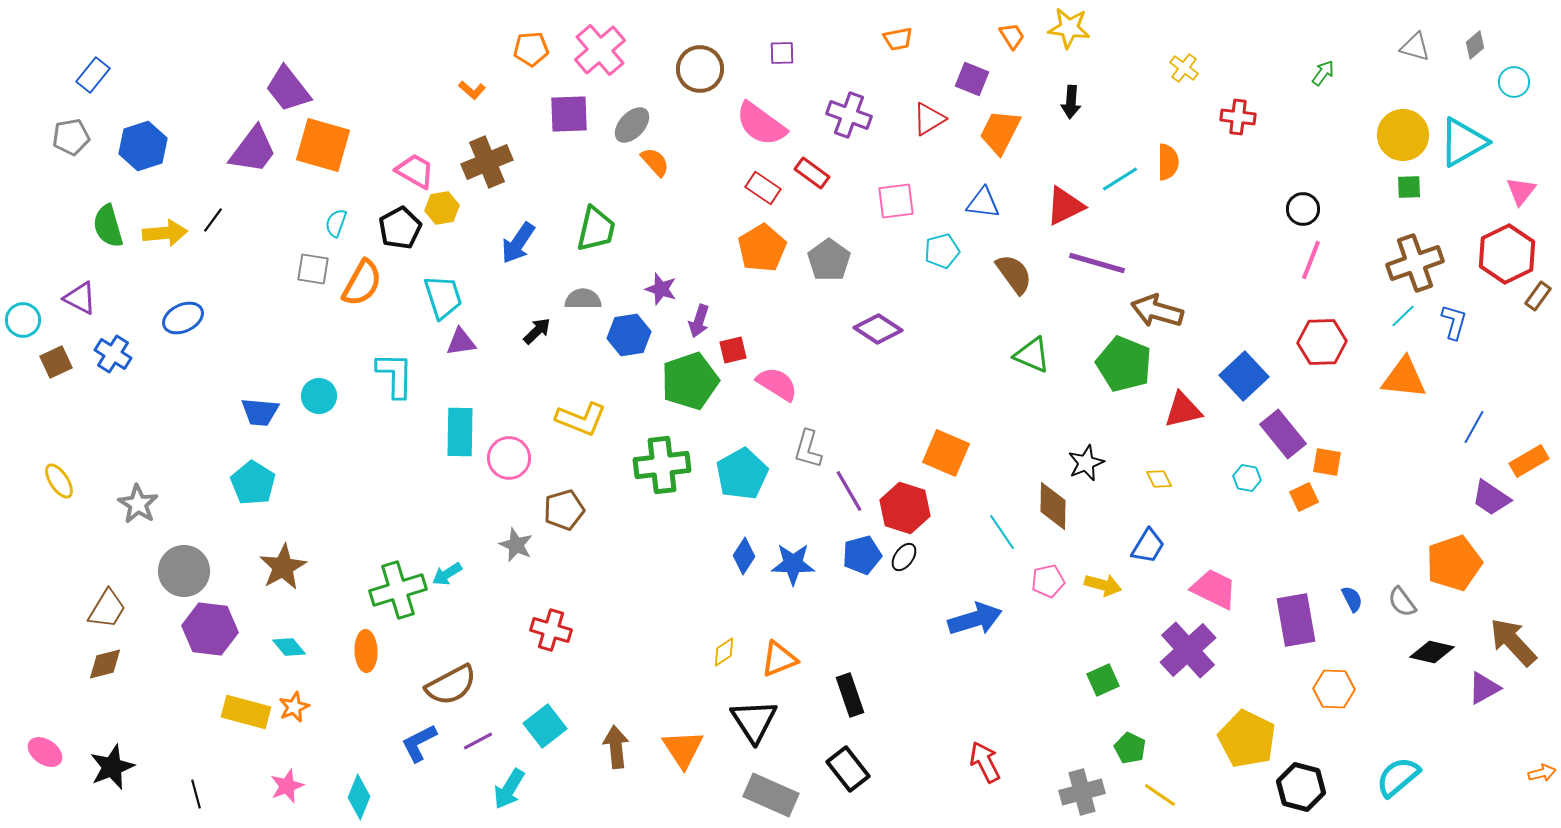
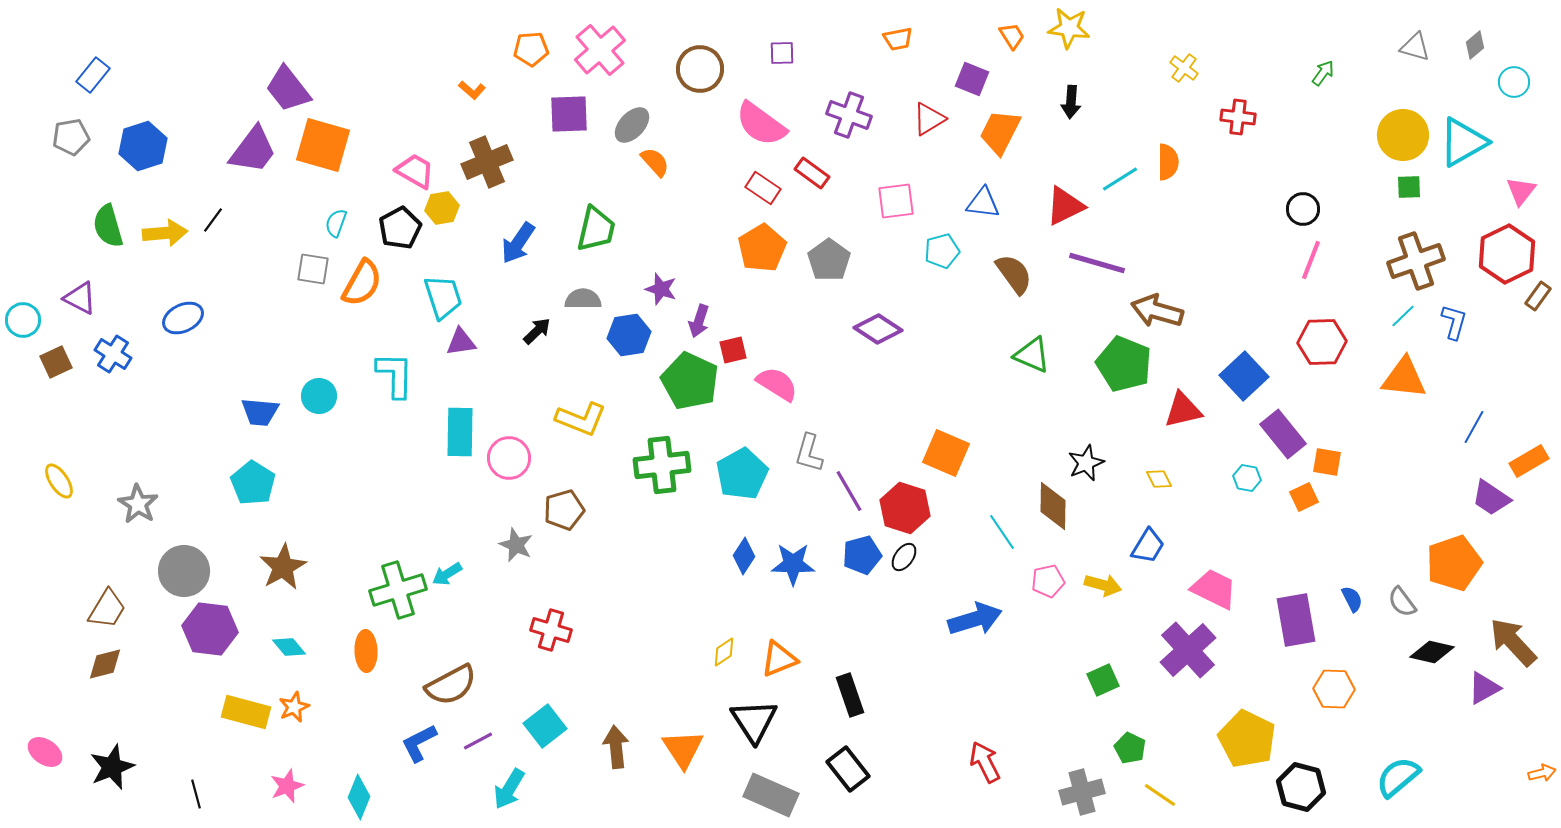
brown cross at (1415, 263): moved 1 px right, 2 px up
green pentagon at (690, 381): rotated 28 degrees counterclockwise
gray L-shape at (808, 449): moved 1 px right, 4 px down
